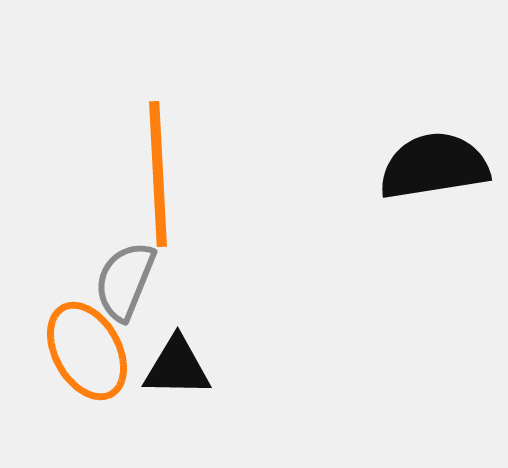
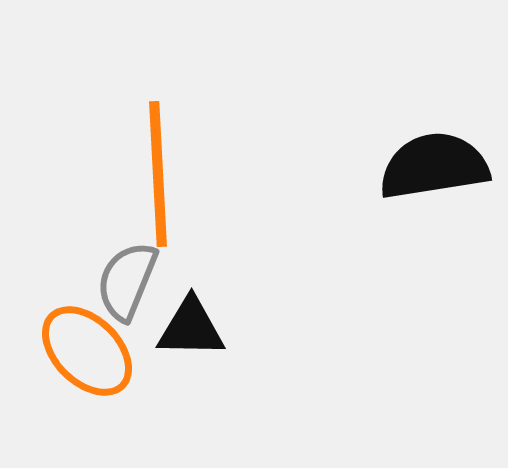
gray semicircle: moved 2 px right
orange ellipse: rotated 16 degrees counterclockwise
black triangle: moved 14 px right, 39 px up
